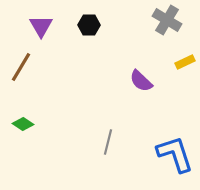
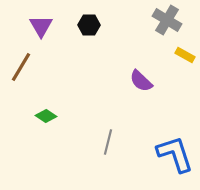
yellow rectangle: moved 7 px up; rotated 54 degrees clockwise
green diamond: moved 23 px right, 8 px up
